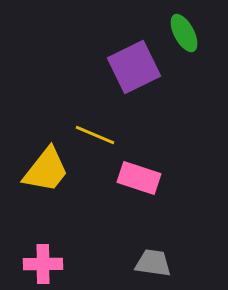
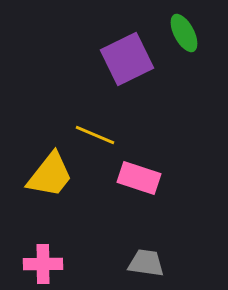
purple square: moved 7 px left, 8 px up
yellow trapezoid: moved 4 px right, 5 px down
gray trapezoid: moved 7 px left
